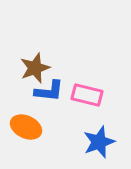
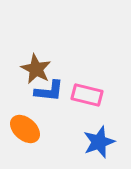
brown star: moved 1 px right, 1 px down; rotated 24 degrees counterclockwise
orange ellipse: moved 1 px left, 2 px down; rotated 16 degrees clockwise
